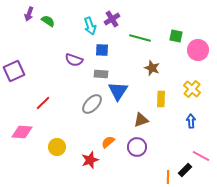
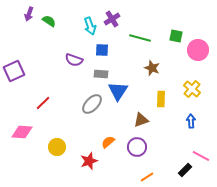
green semicircle: moved 1 px right
red star: moved 1 px left, 1 px down
orange line: moved 21 px left; rotated 56 degrees clockwise
